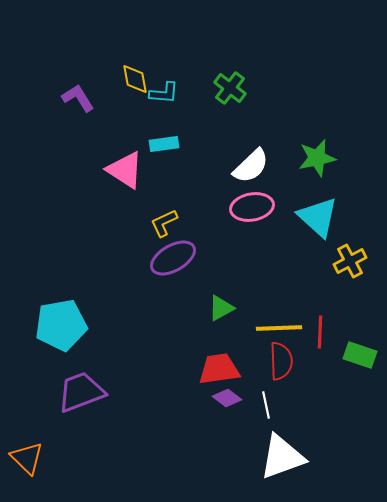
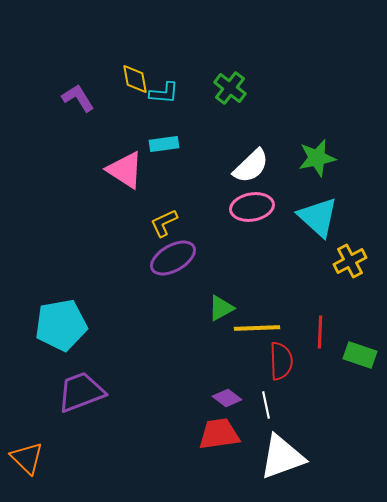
yellow line: moved 22 px left
red trapezoid: moved 65 px down
